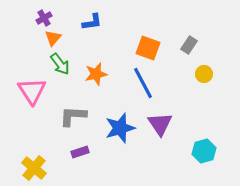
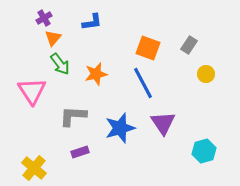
yellow circle: moved 2 px right
purple triangle: moved 3 px right, 1 px up
